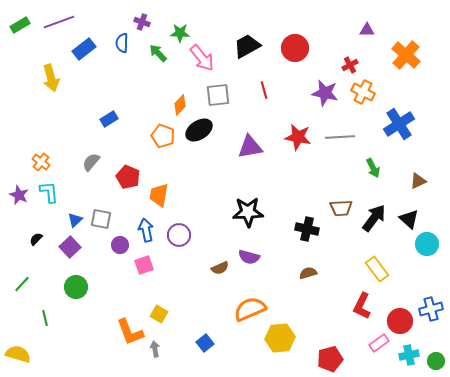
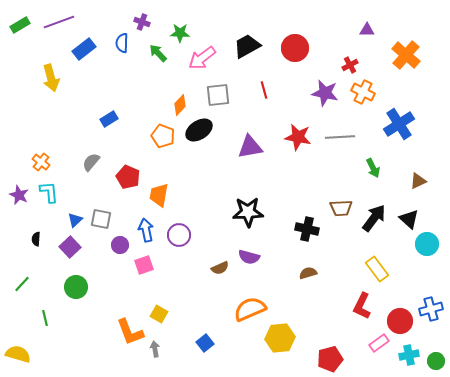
pink arrow at (202, 58): rotated 92 degrees clockwise
black semicircle at (36, 239): rotated 40 degrees counterclockwise
